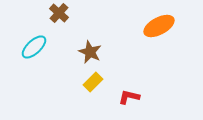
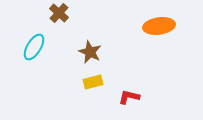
orange ellipse: rotated 20 degrees clockwise
cyan ellipse: rotated 16 degrees counterclockwise
yellow rectangle: rotated 30 degrees clockwise
